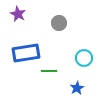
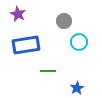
gray circle: moved 5 px right, 2 px up
blue rectangle: moved 8 px up
cyan circle: moved 5 px left, 16 px up
green line: moved 1 px left
